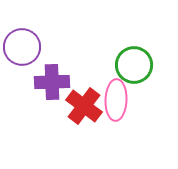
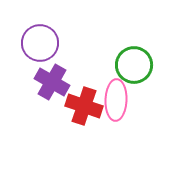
purple circle: moved 18 px right, 4 px up
purple cross: rotated 32 degrees clockwise
red cross: rotated 18 degrees counterclockwise
